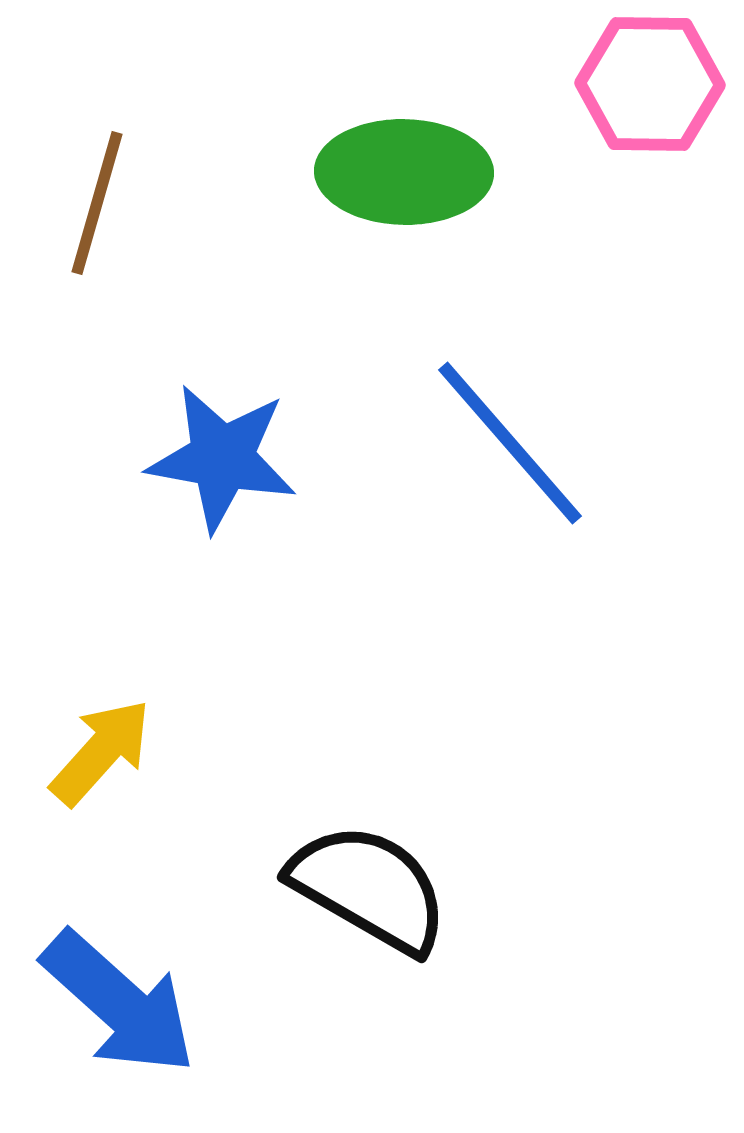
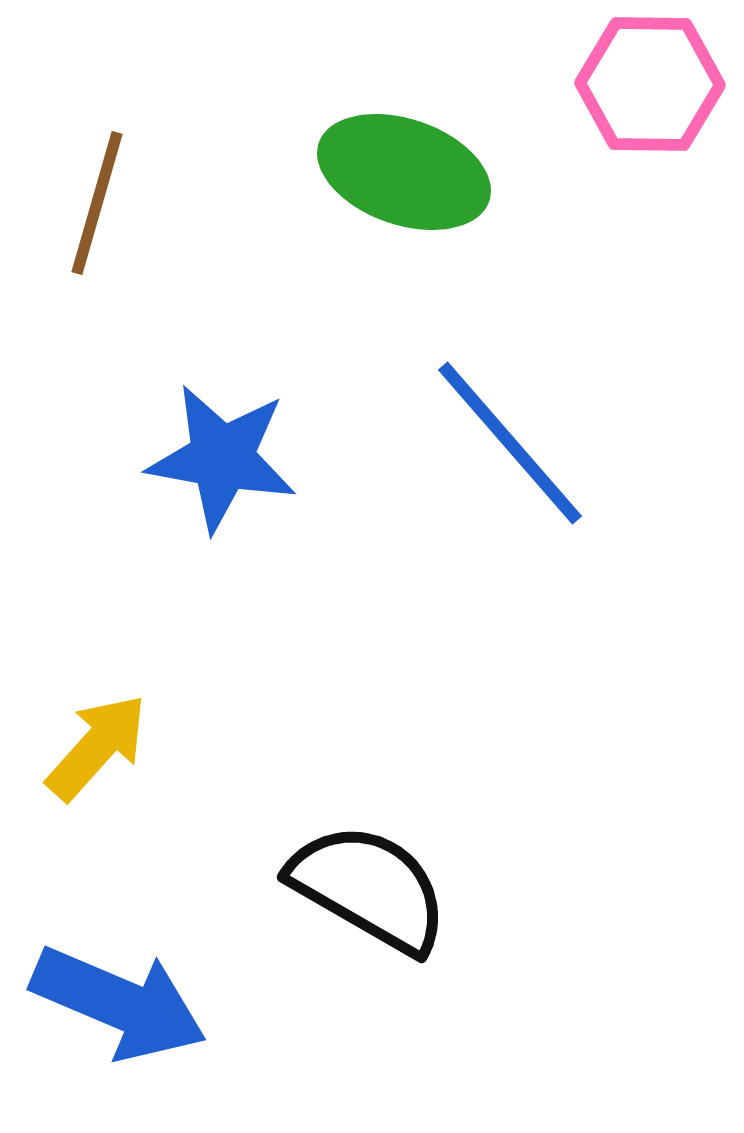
green ellipse: rotated 18 degrees clockwise
yellow arrow: moved 4 px left, 5 px up
blue arrow: rotated 19 degrees counterclockwise
